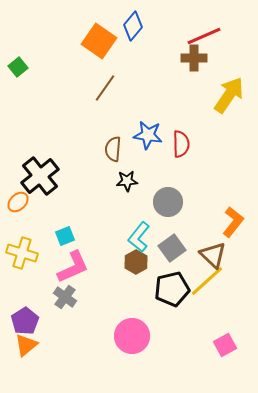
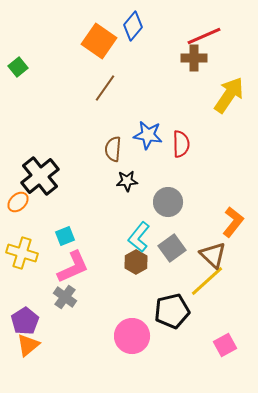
black pentagon: moved 22 px down
orange triangle: moved 2 px right
